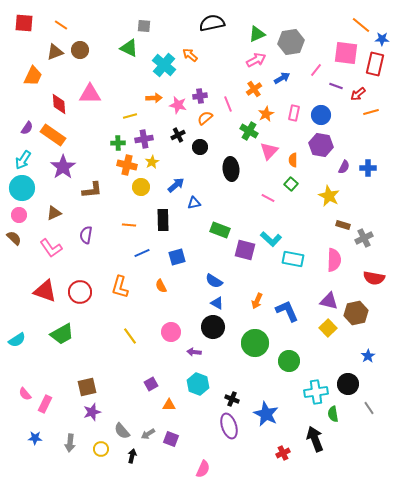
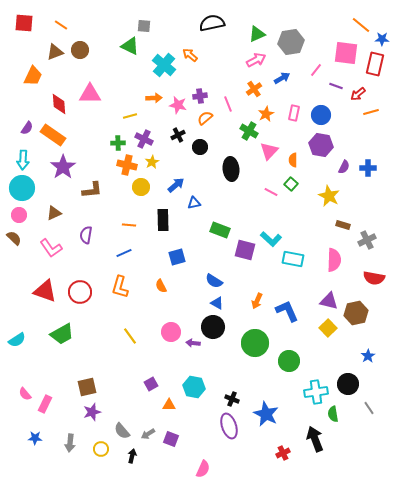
green triangle at (129, 48): moved 1 px right, 2 px up
purple cross at (144, 139): rotated 36 degrees clockwise
cyan arrow at (23, 160): rotated 30 degrees counterclockwise
pink line at (268, 198): moved 3 px right, 6 px up
gray cross at (364, 238): moved 3 px right, 2 px down
blue line at (142, 253): moved 18 px left
purple arrow at (194, 352): moved 1 px left, 9 px up
cyan hexagon at (198, 384): moved 4 px left, 3 px down; rotated 10 degrees counterclockwise
